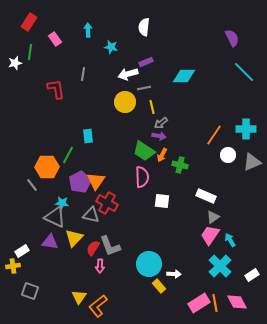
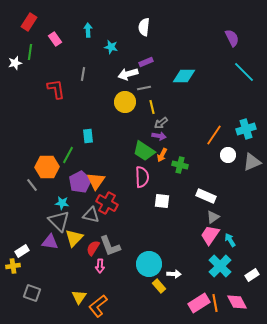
cyan cross at (246, 129): rotated 18 degrees counterclockwise
gray triangle at (55, 217): moved 4 px right, 4 px down; rotated 20 degrees clockwise
gray square at (30, 291): moved 2 px right, 2 px down
